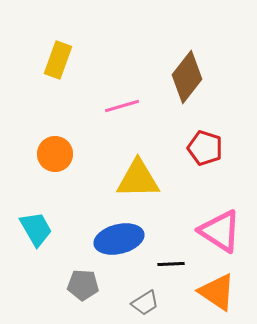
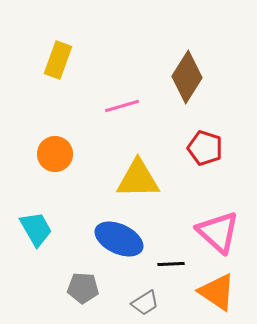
brown diamond: rotated 6 degrees counterclockwise
pink triangle: moved 2 px left, 1 px down; rotated 9 degrees clockwise
blue ellipse: rotated 39 degrees clockwise
gray pentagon: moved 3 px down
